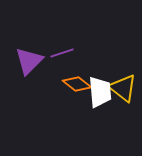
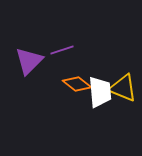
purple line: moved 3 px up
yellow triangle: rotated 16 degrees counterclockwise
